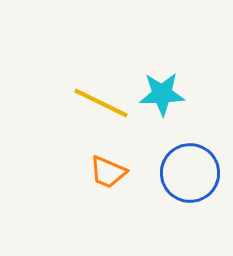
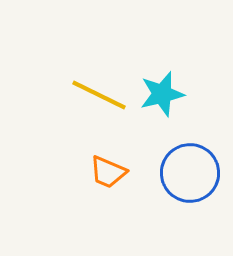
cyan star: rotated 12 degrees counterclockwise
yellow line: moved 2 px left, 8 px up
